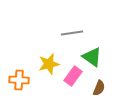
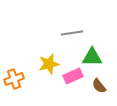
green triangle: rotated 35 degrees counterclockwise
pink rectangle: rotated 30 degrees clockwise
orange cross: moved 5 px left, 1 px up; rotated 24 degrees counterclockwise
brown semicircle: moved 2 px up; rotated 119 degrees clockwise
